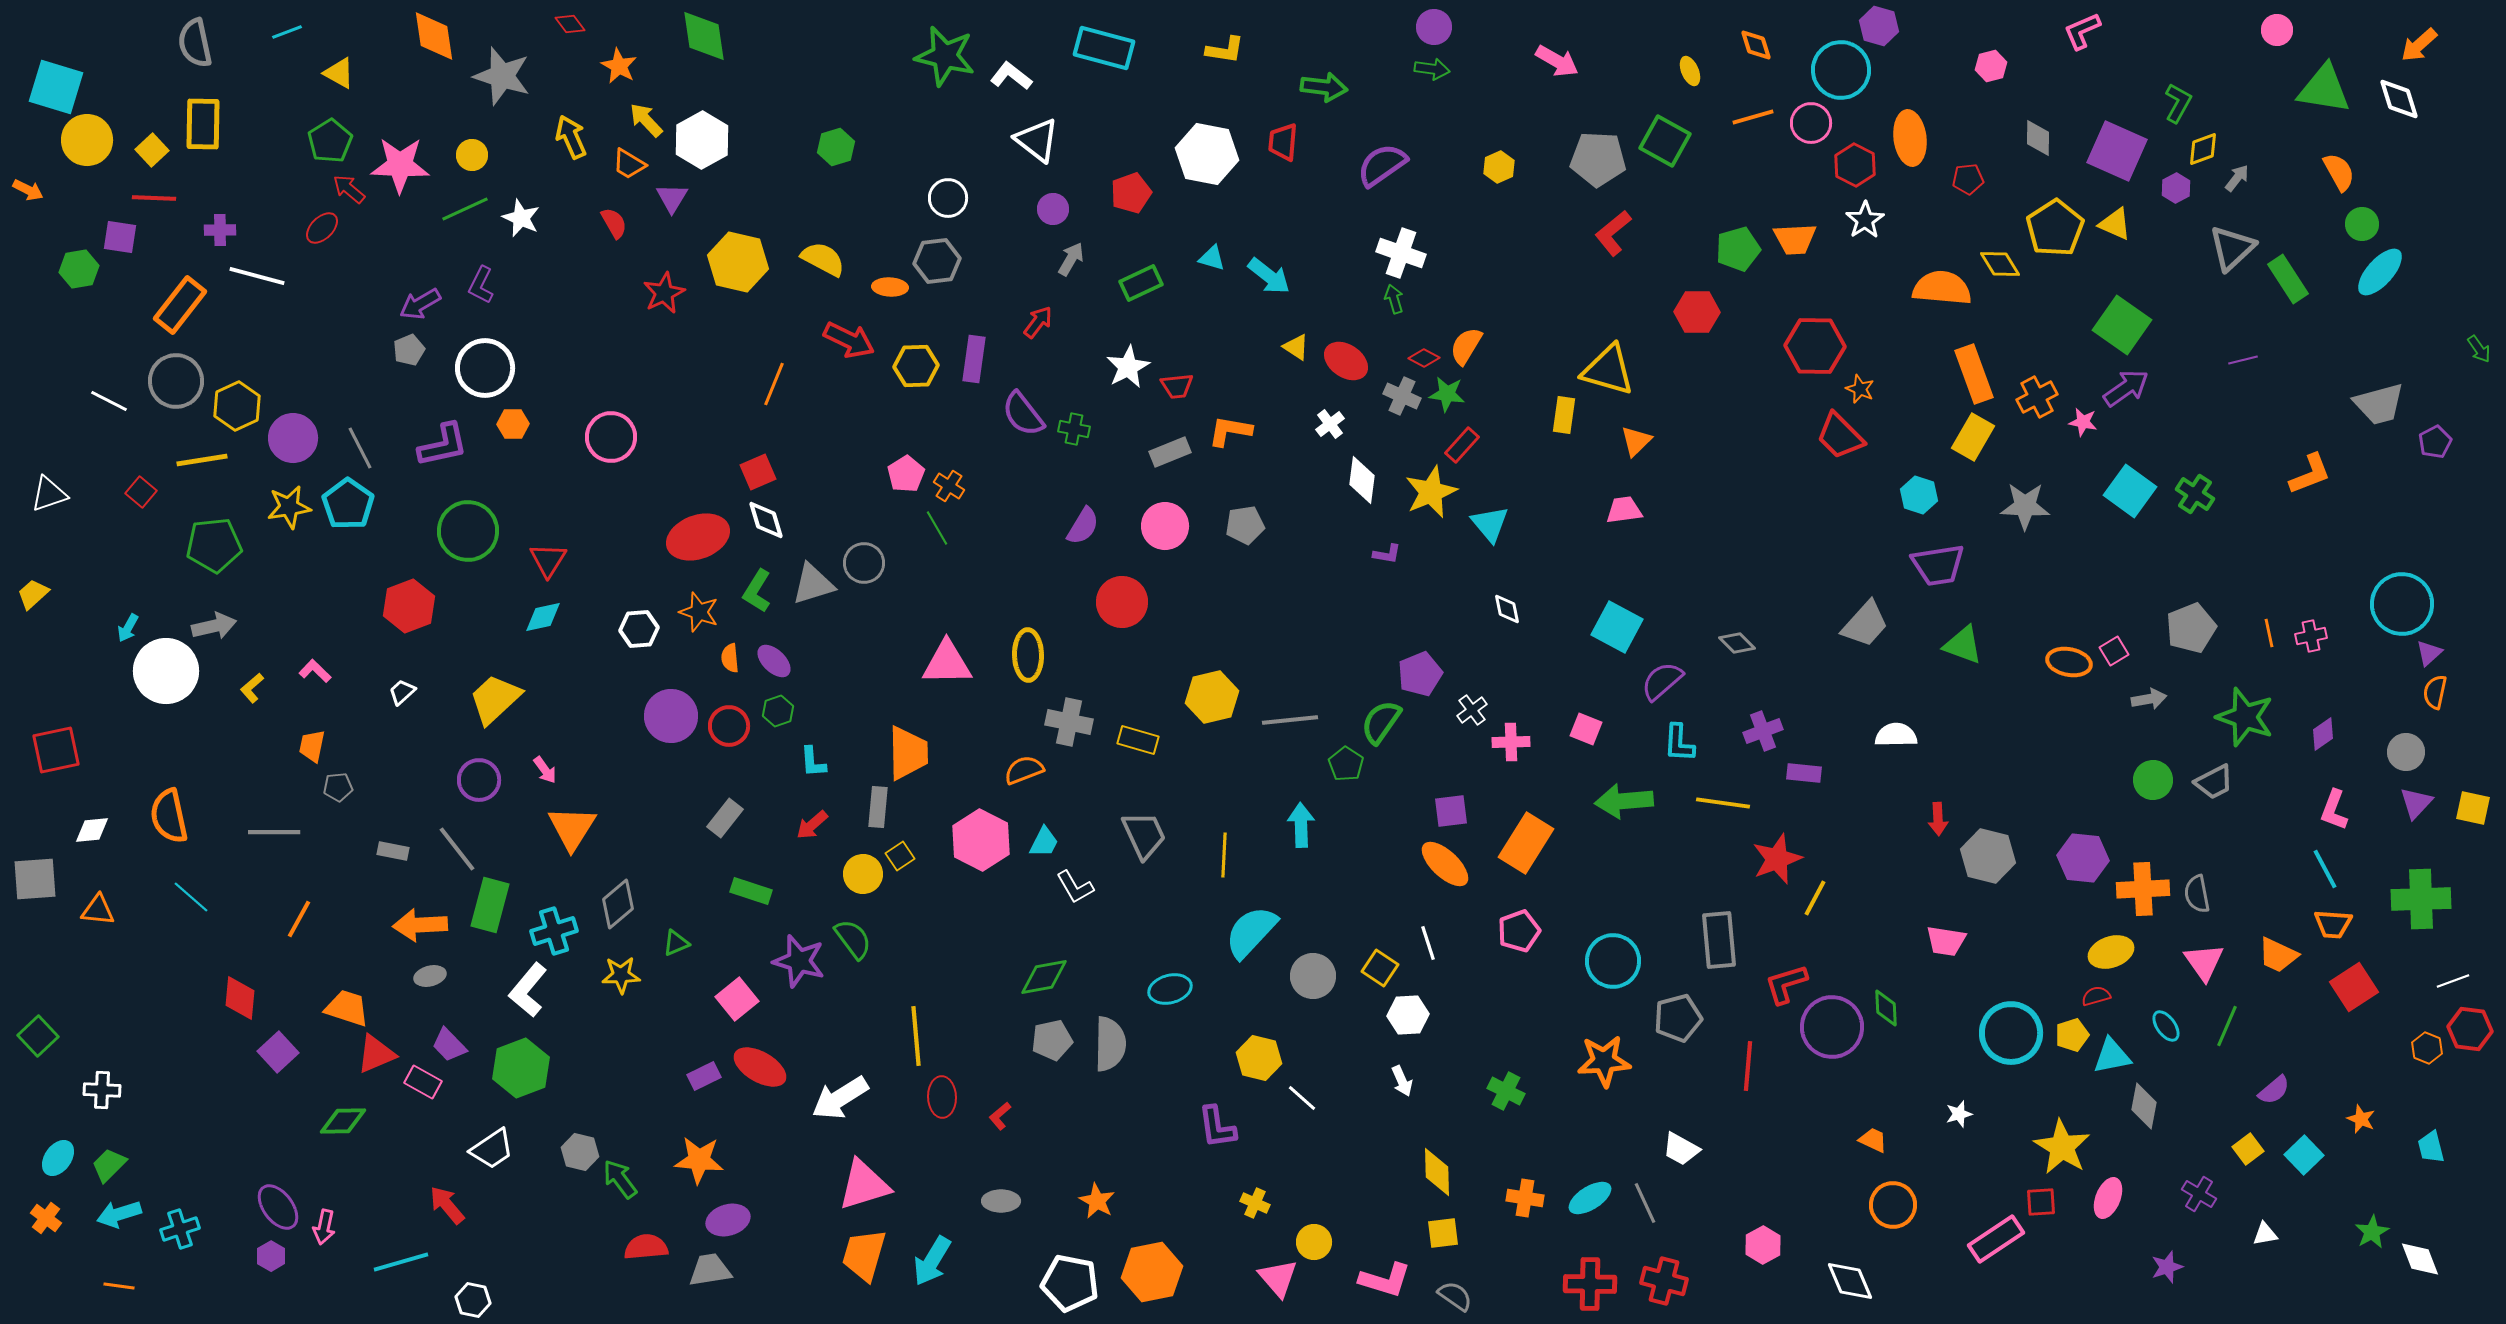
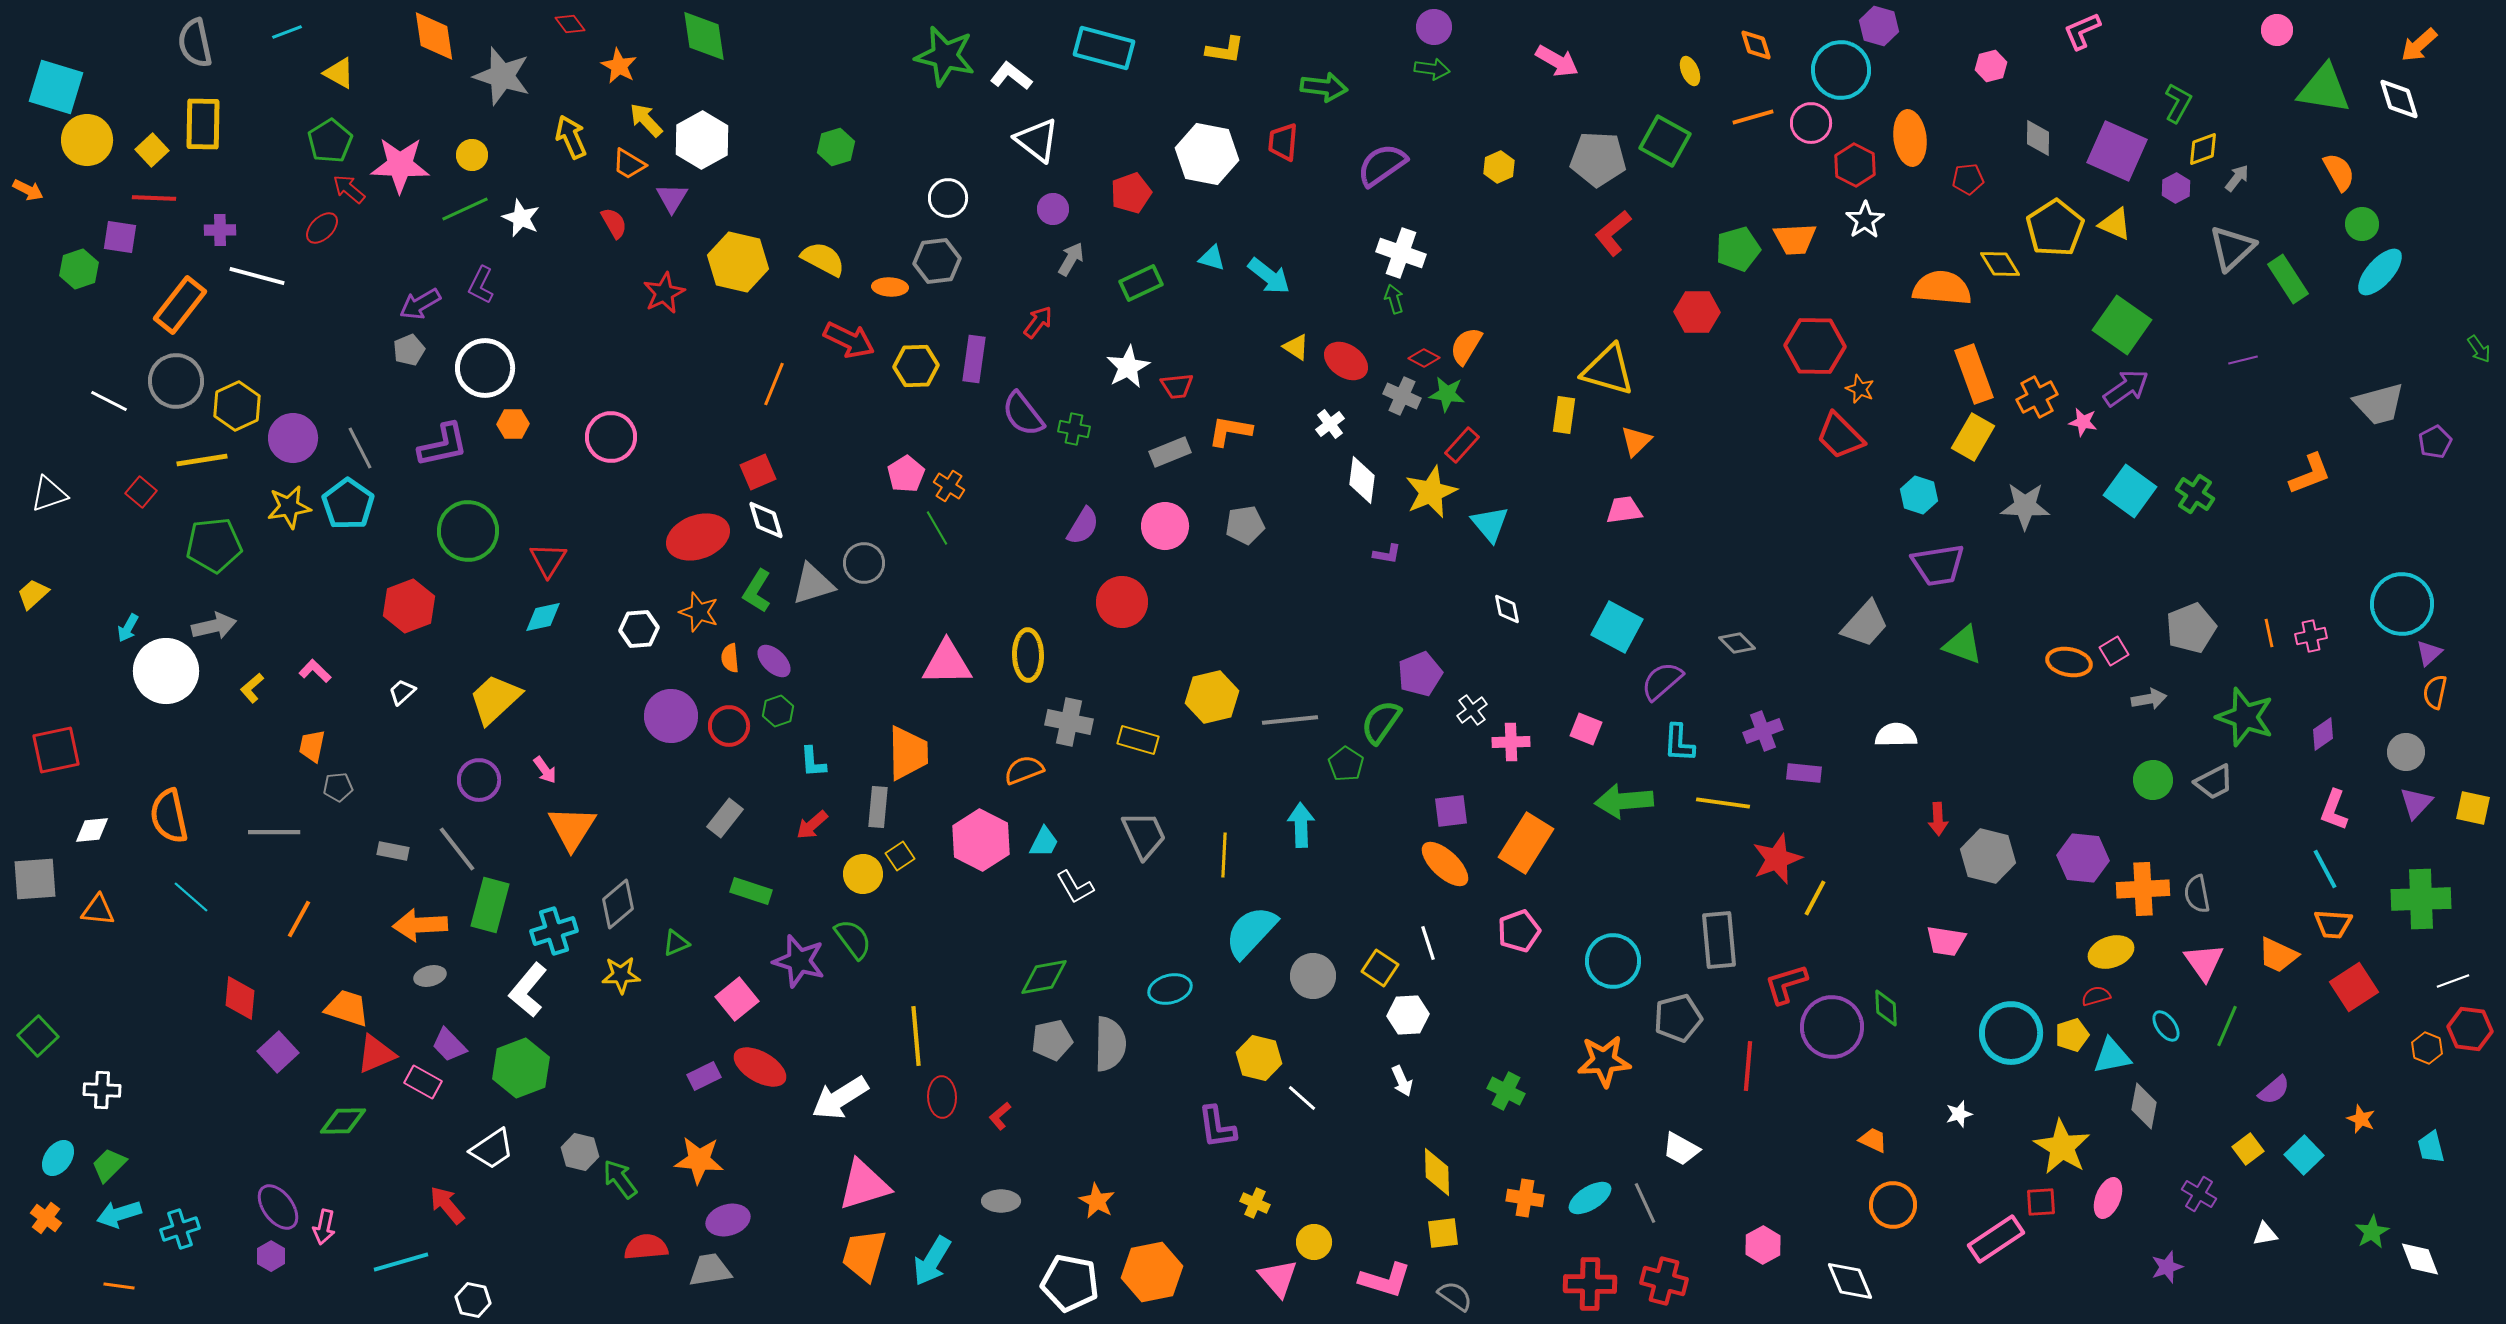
green hexagon at (79, 269): rotated 9 degrees counterclockwise
